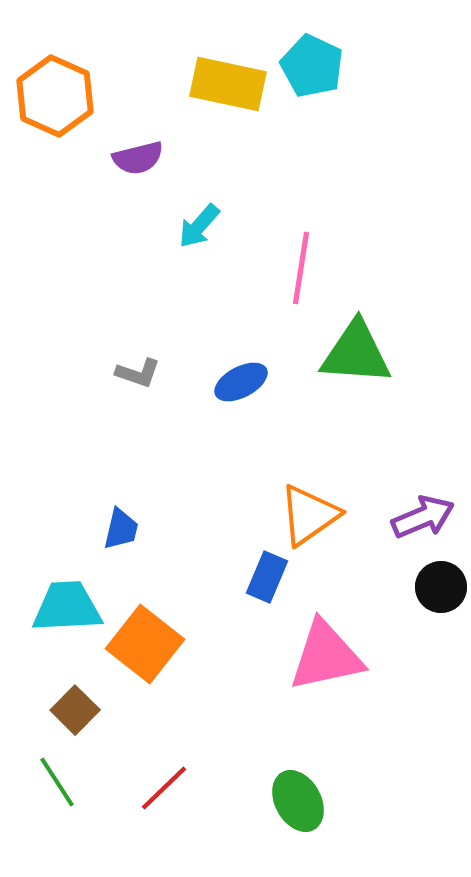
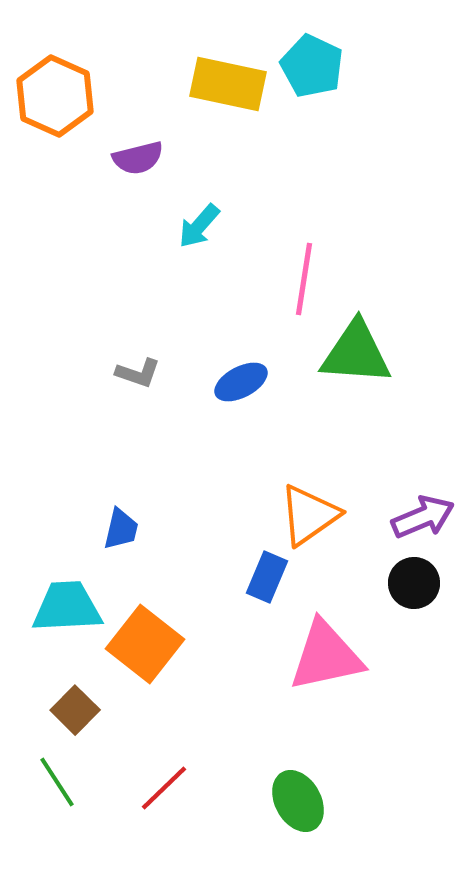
pink line: moved 3 px right, 11 px down
black circle: moved 27 px left, 4 px up
